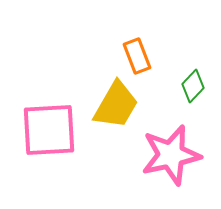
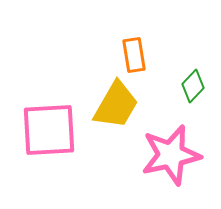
orange rectangle: moved 3 px left, 1 px up; rotated 12 degrees clockwise
